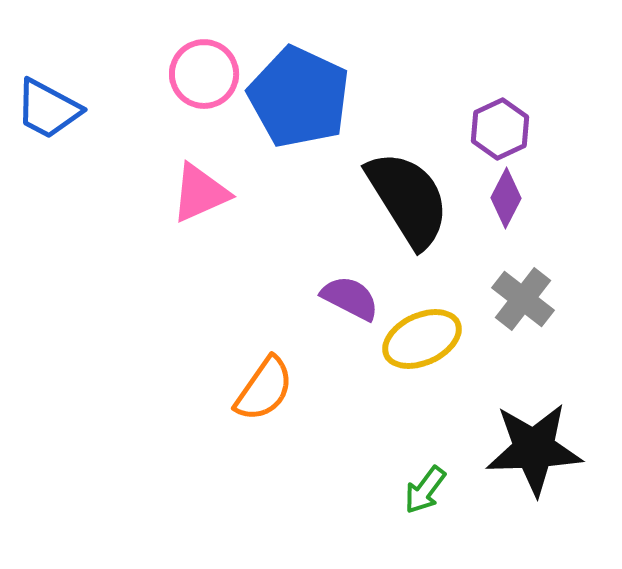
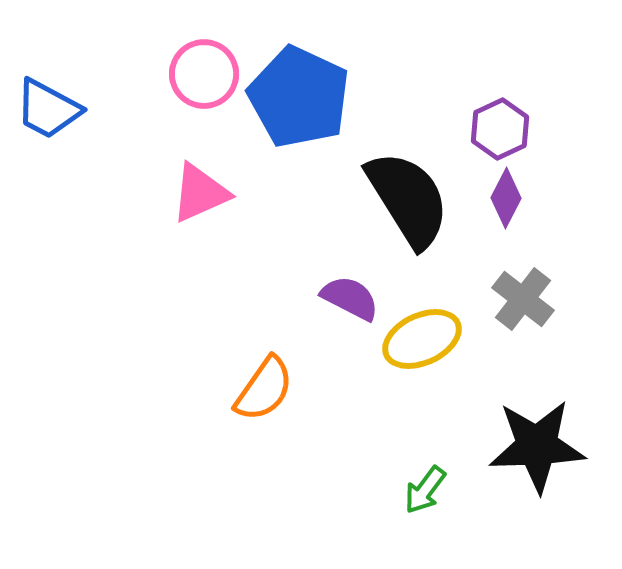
black star: moved 3 px right, 3 px up
